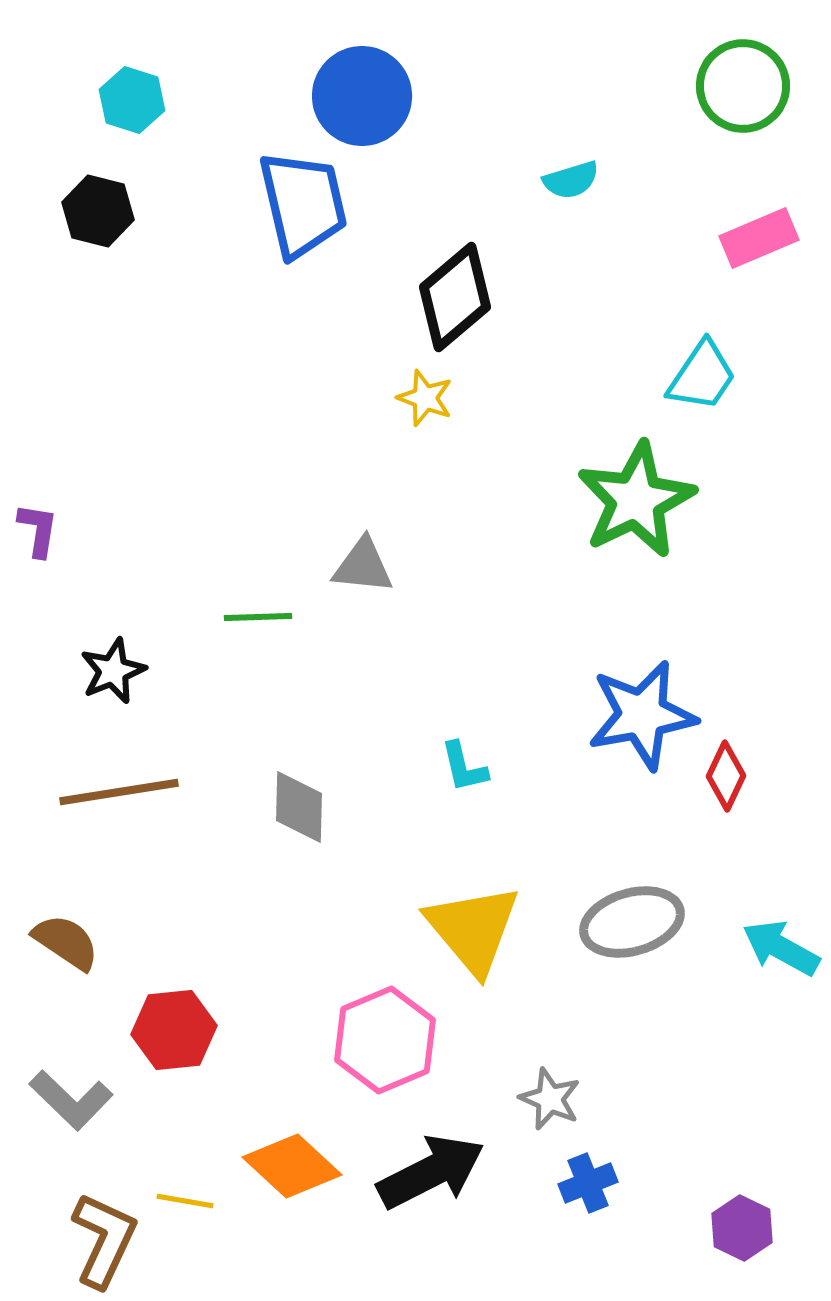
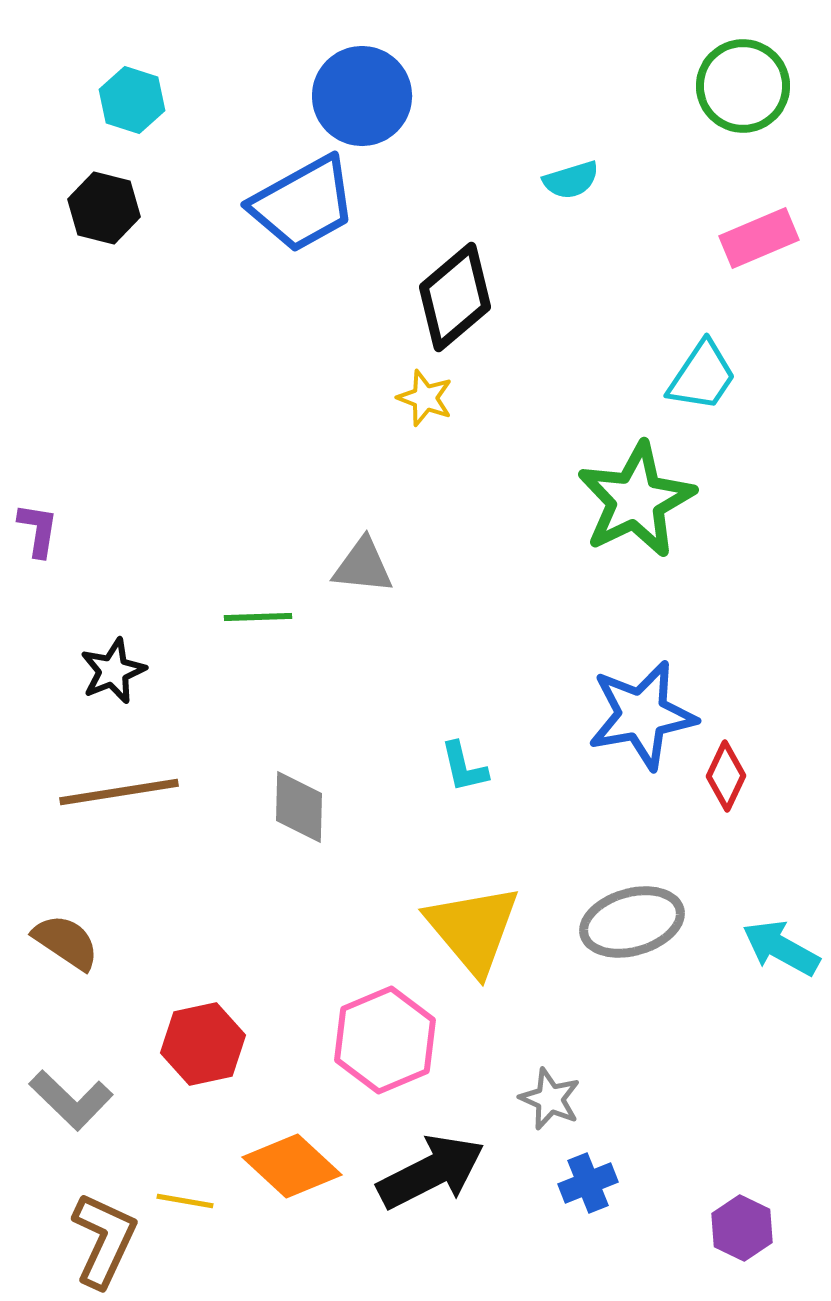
blue trapezoid: rotated 74 degrees clockwise
black hexagon: moved 6 px right, 3 px up
red hexagon: moved 29 px right, 14 px down; rotated 6 degrees counterclockwise
